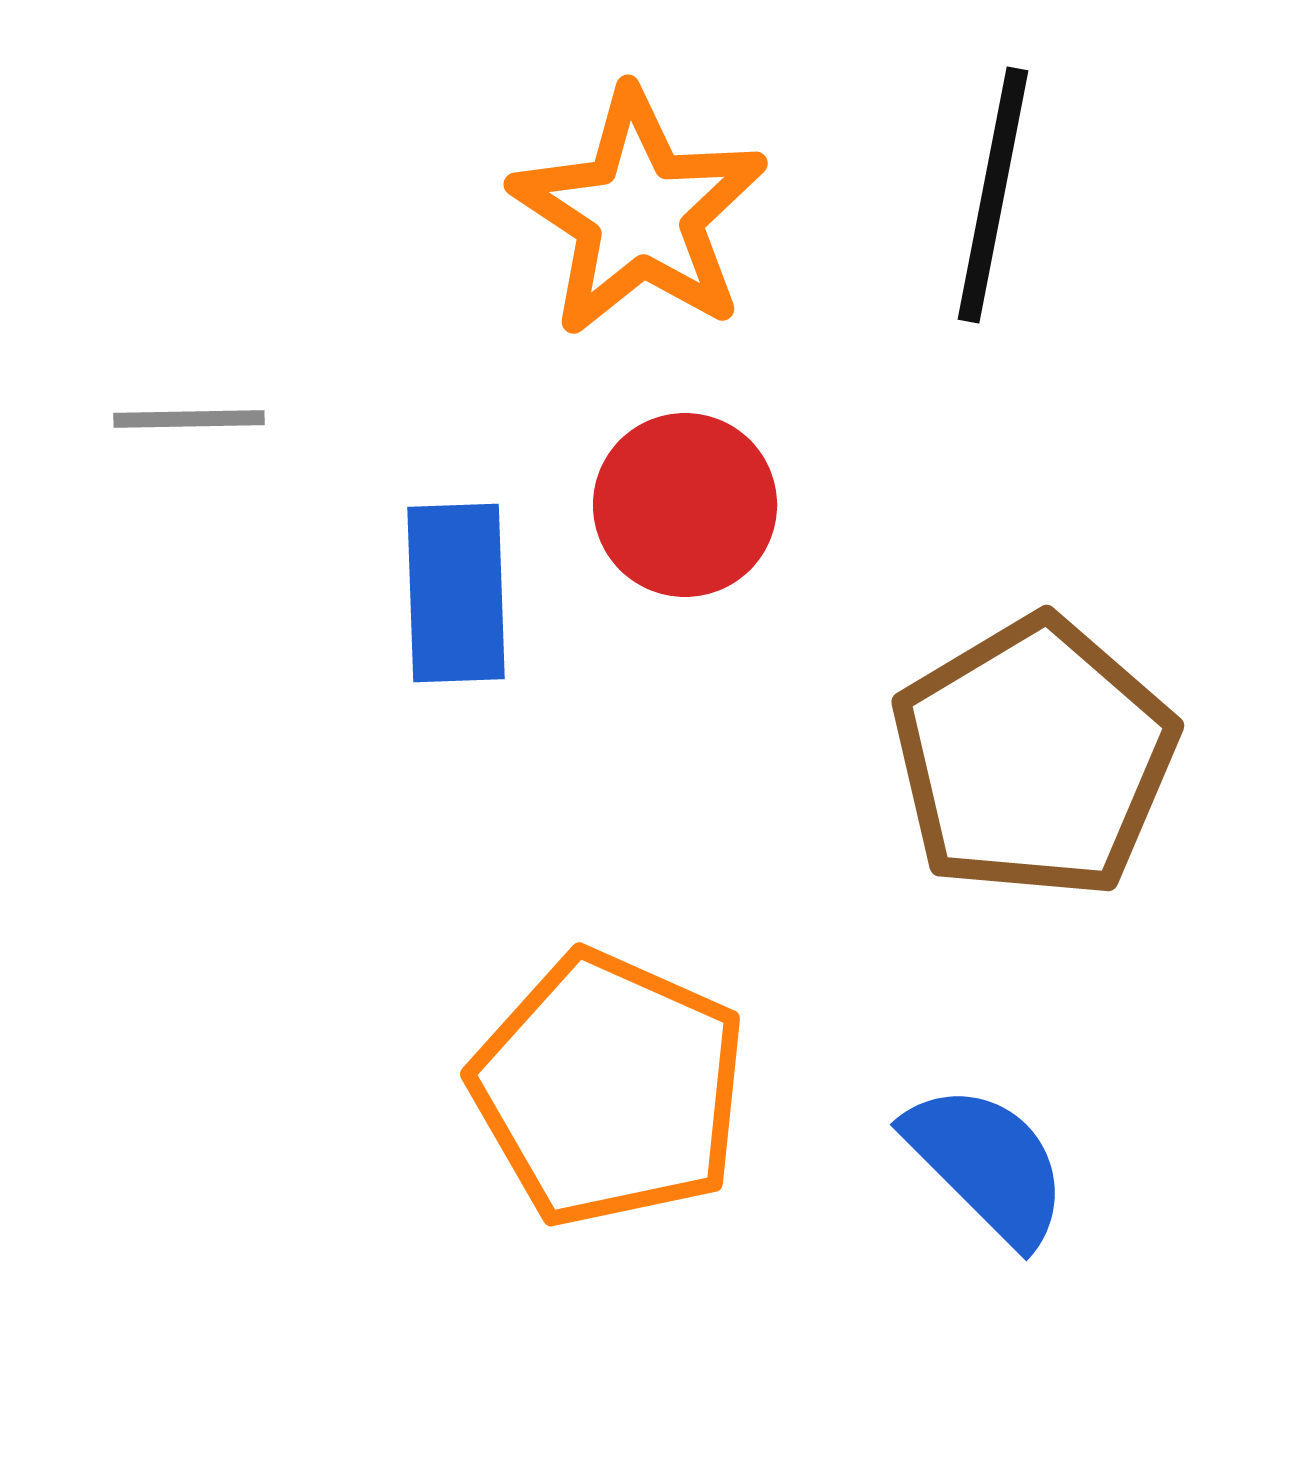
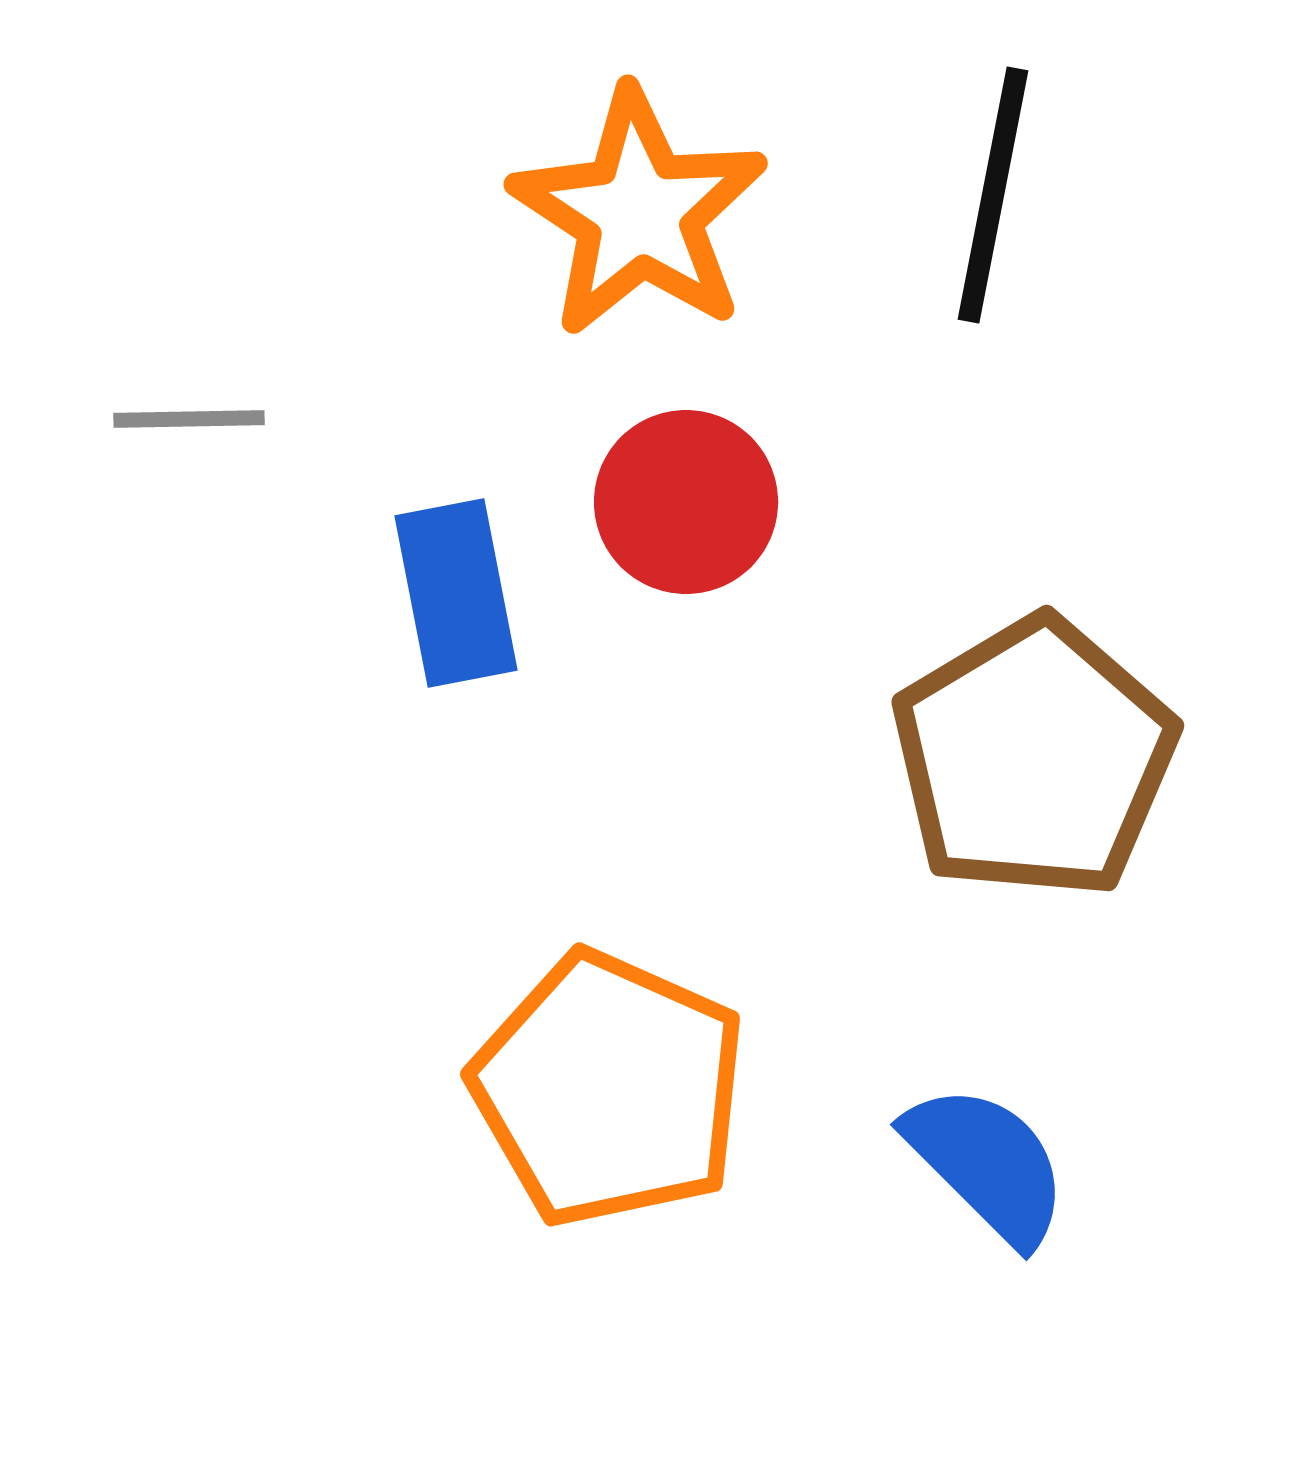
red circle: moved 1 px right, 3 px up
blue rectangle: rotated 9 degrees counterclockwise
